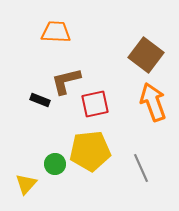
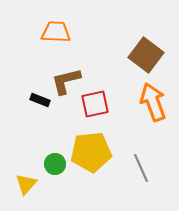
yellow pentagon: moved 1 px right, 1 px down
